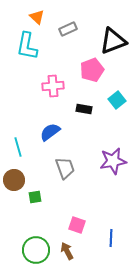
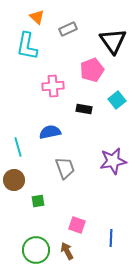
black triangle: rotated 44 degrees counterclockwise
blue semicircle: rotated 25 degrees clockwise
green square: moved 3 px right, 4 px down
